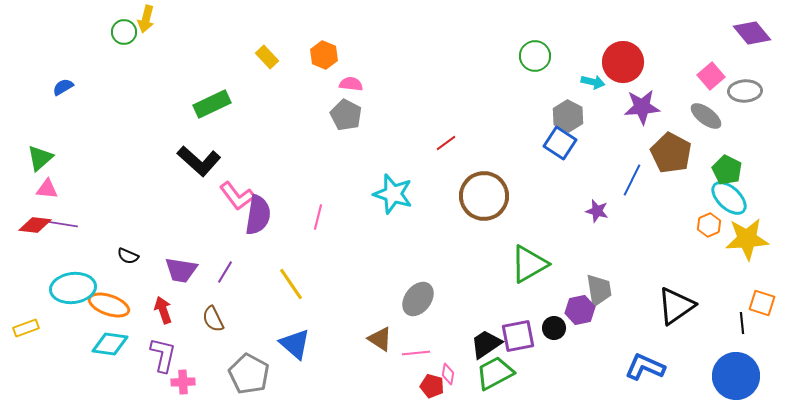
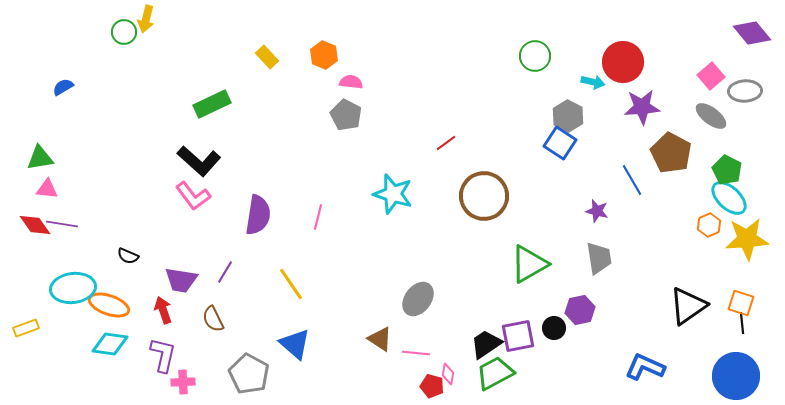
pink semicircle at (351, 84): moved 2 px up
gray ellipse at (706, 116): moved 5 px right
green triangle at (40, 158): rotated 32 degrees clockwise
blue line at (632, 180): rotated 56 degrees counterclockwise
pink L-shape at (237, 196): moved 44 px left
red diamond at (35, 225): rotated 48 degrees clockwise
purple trapezoid at (181, 270): moved 10 px down
gray trapezoid at (599, 290): moved 32 px up
orange square at (762, 303): moved 21 px left
black triangle at (676, 306): moved 12 px right
pink line at (416, 353): rotated 12 degrees clockwise
